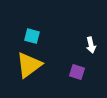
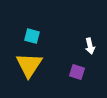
white arrow: moved 1 px left, 1 px down
yellow triangle: rotated 20 degrees counterclockwise
